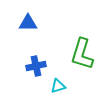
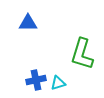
blue cross: moved 14 px down
cyan triangle: moved 3 px up
